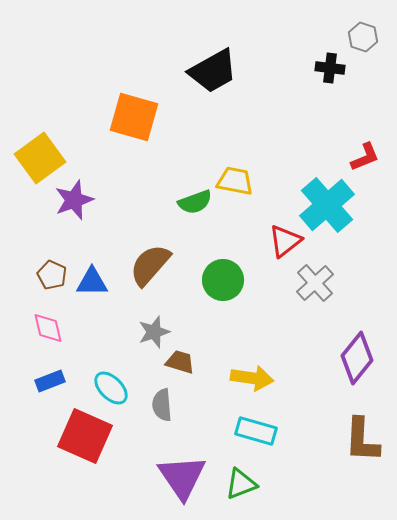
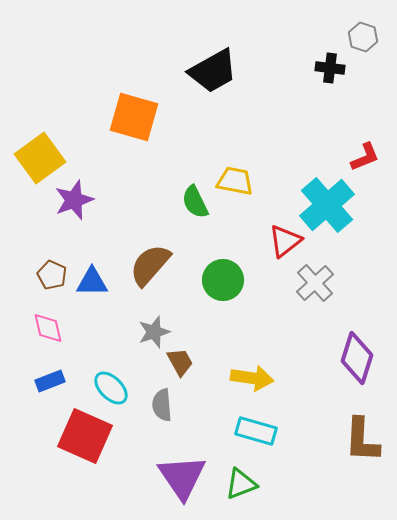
green semicircle: rotated 84 degrees clockwise
purple diamond: rotated 21 degrees counterclockwise
brown trapezoid: rotated 44 degrees clockwise
